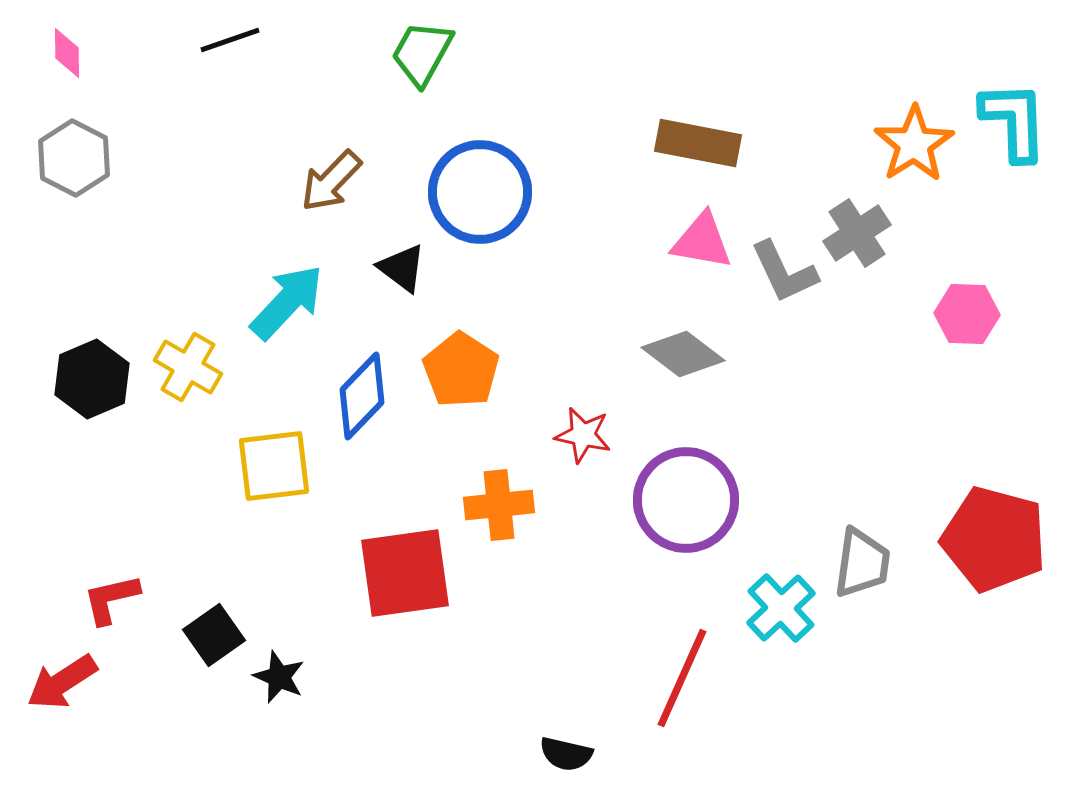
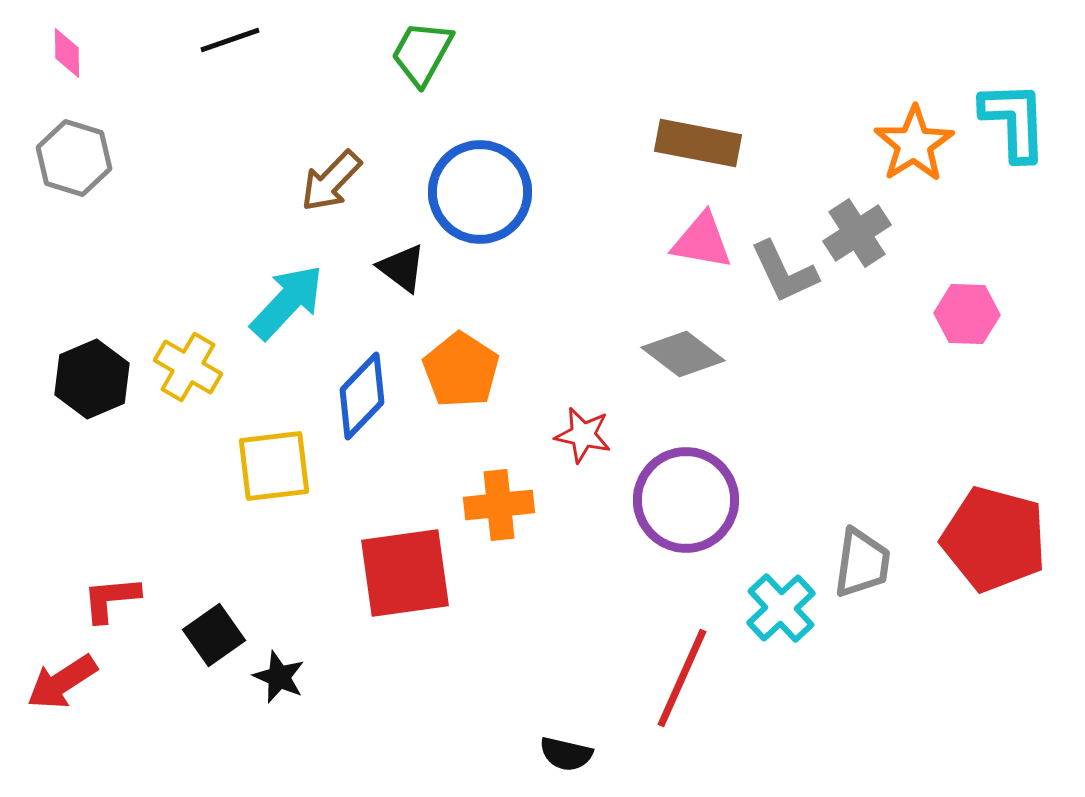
gray hexagon: rotated 10 degrees counterclockwise
red L-shape: rotated 8 degrees clockwise
